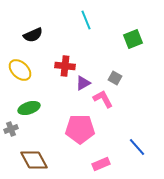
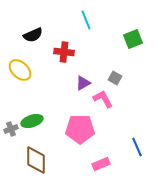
red cross: moved 1 px left, 14 px up
green ellipse: moved 3 px right, 13 px down
blue line: rotated 18 degrees clockwise
brown diamond: moved 2 px right; rotated 28 degrees clockwise
